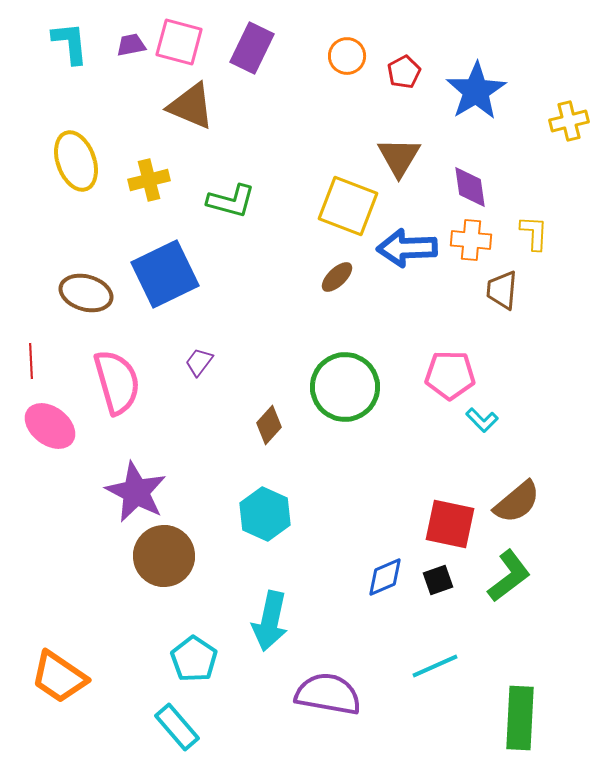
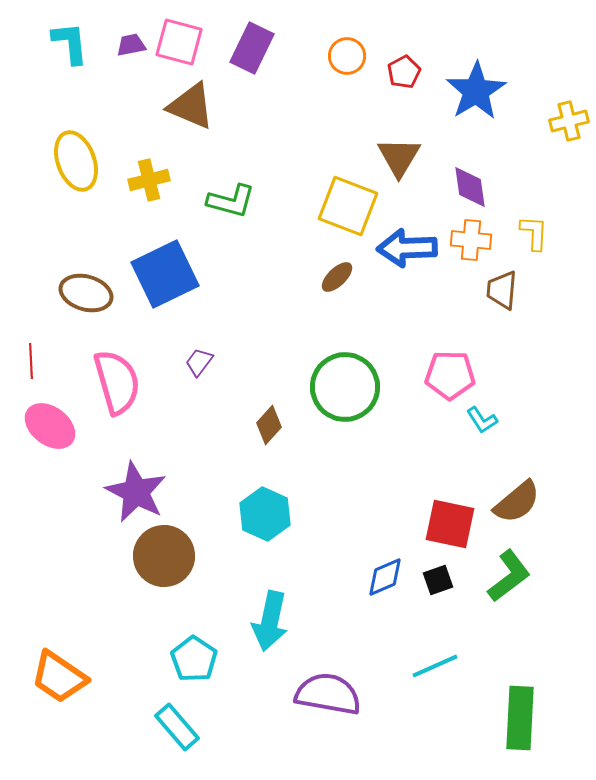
cyan L-shape at (482, 420): rotated 12 degrees clockwise
